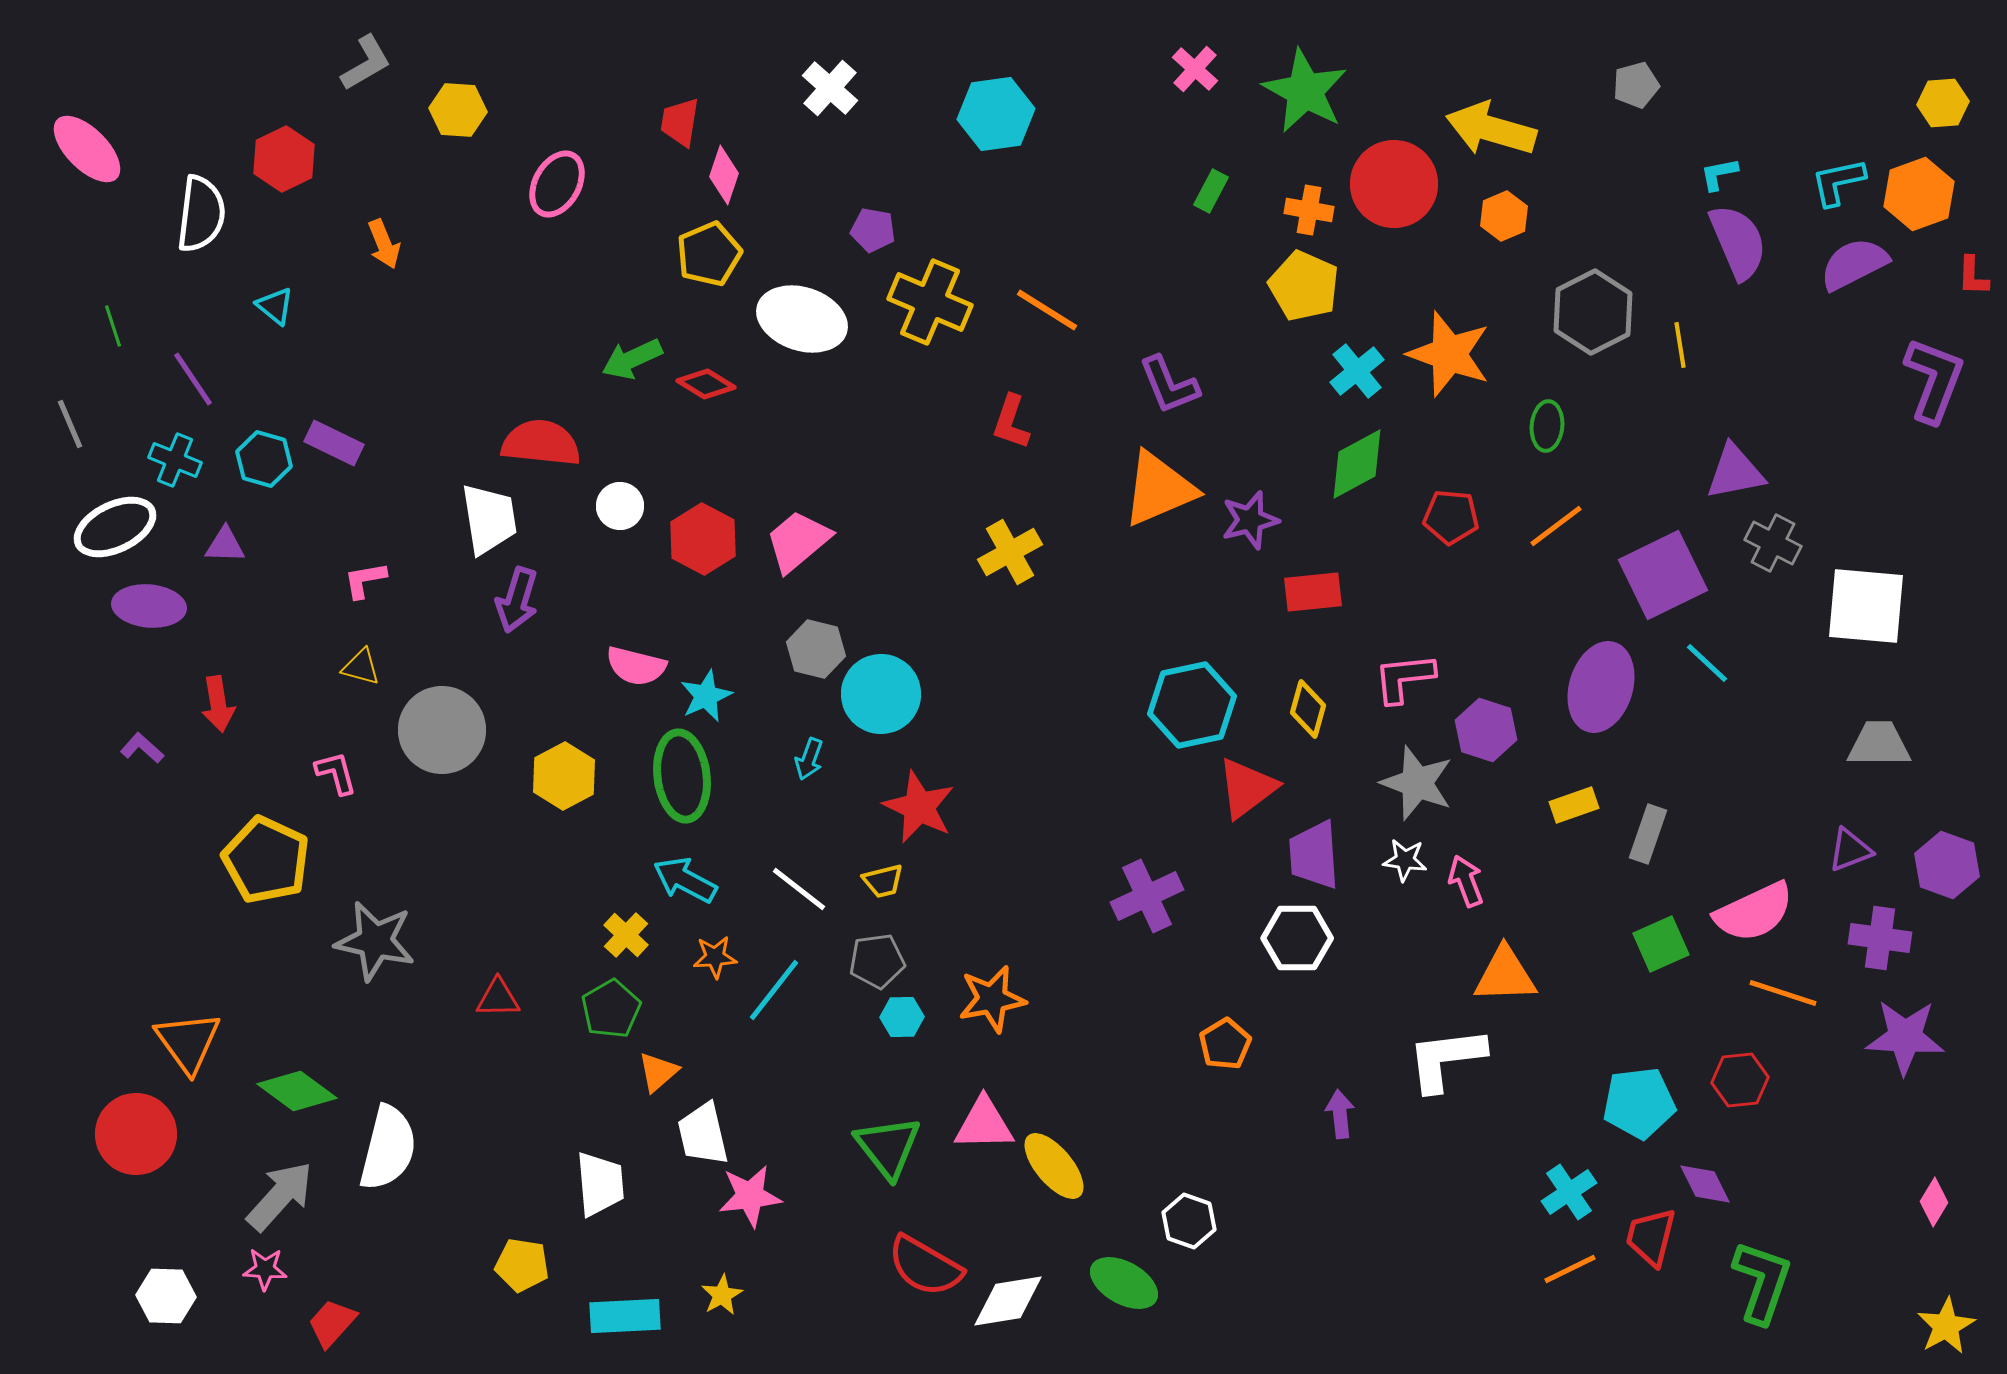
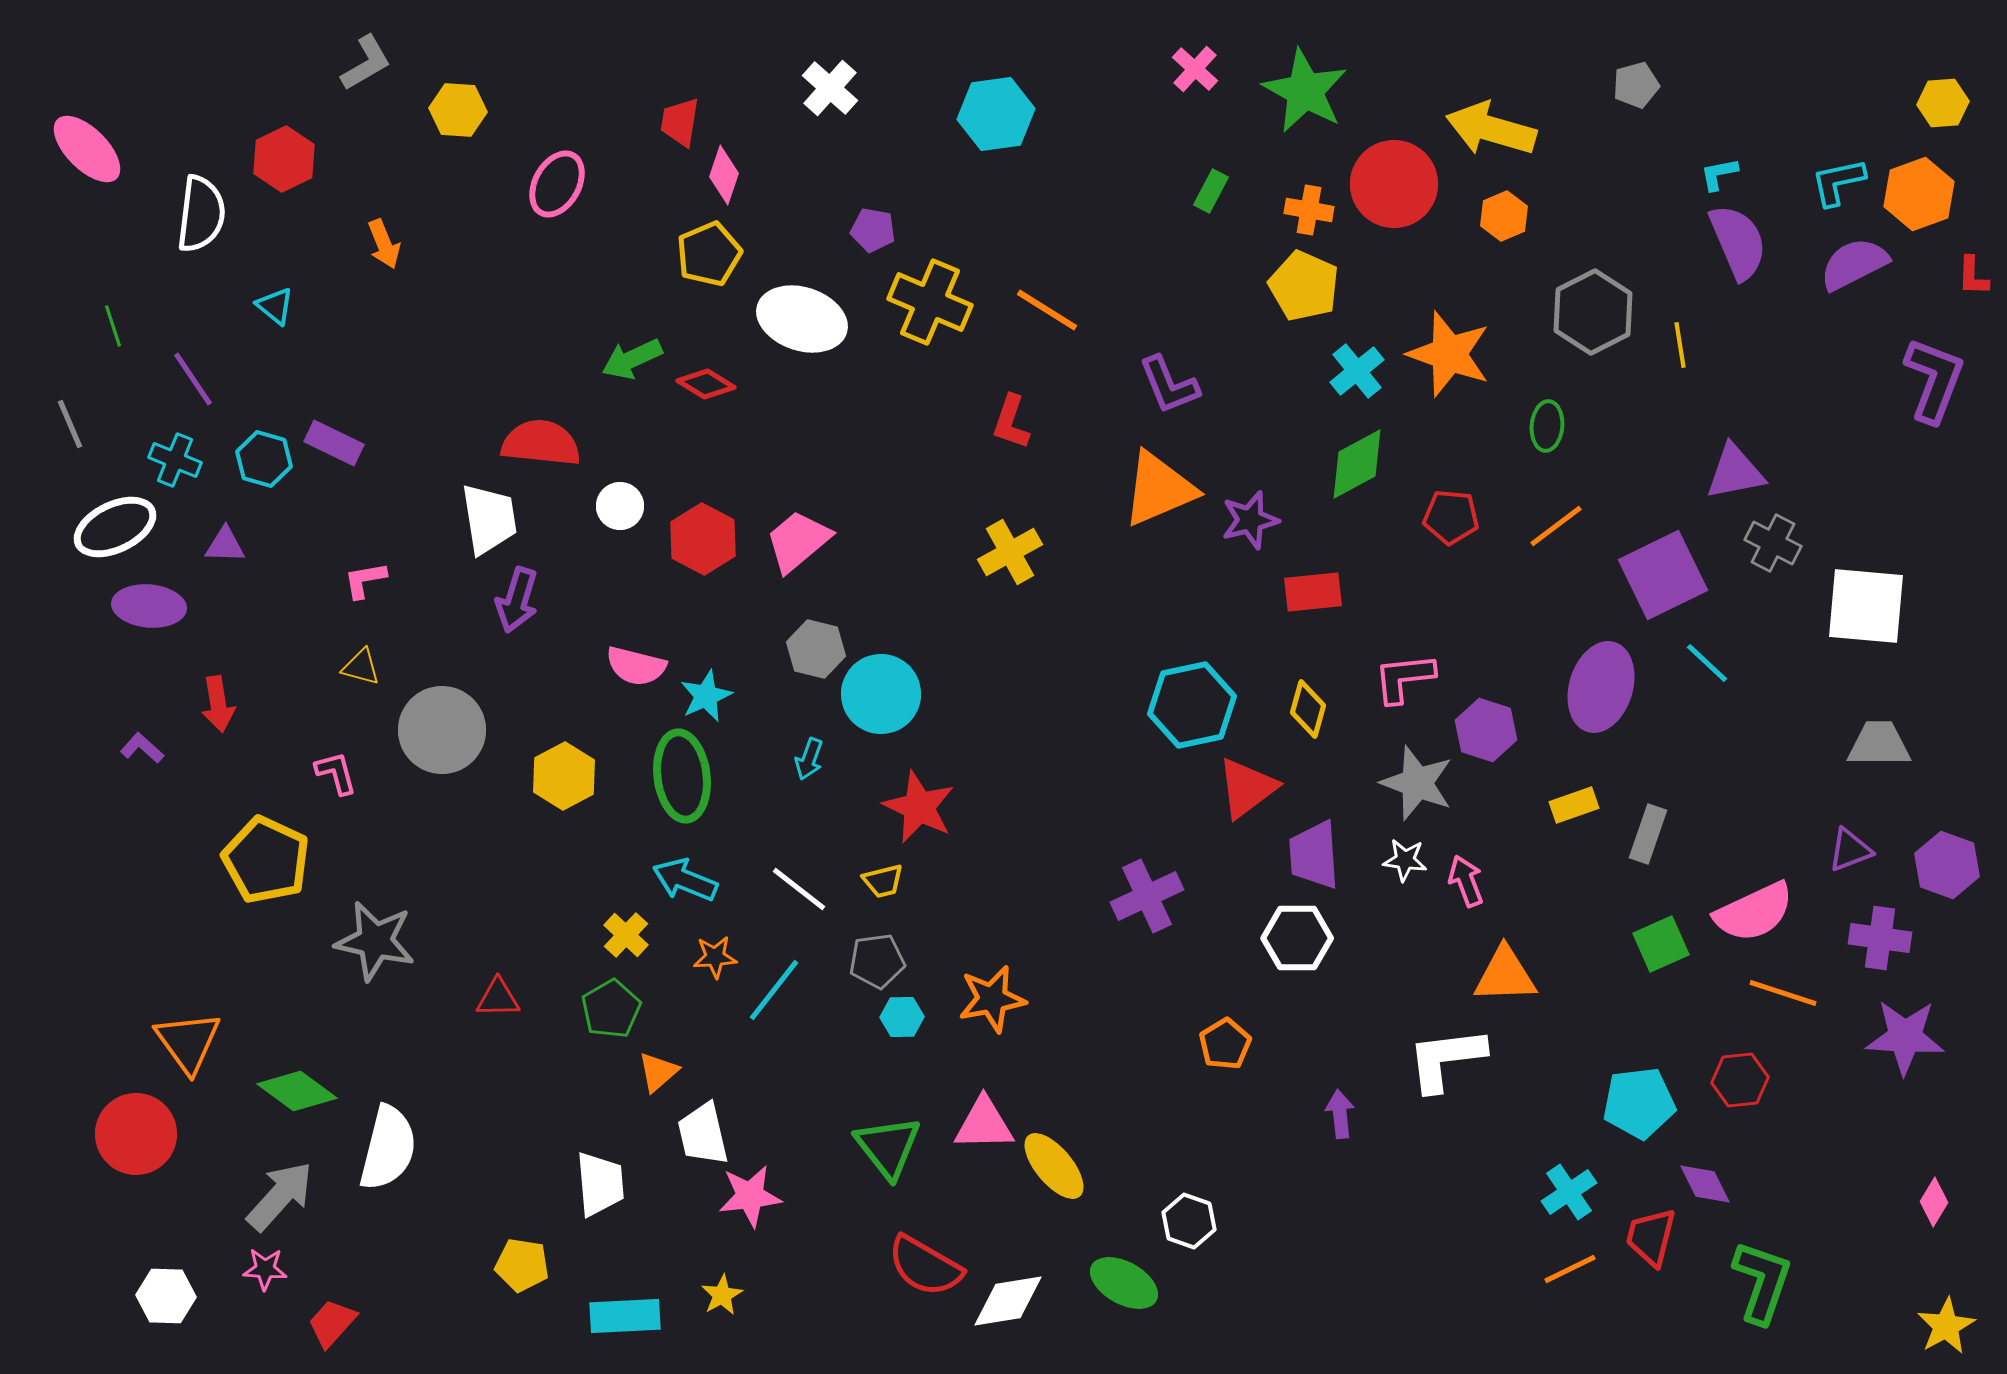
cyan arrow at (685, 880): rotated 6 degrees counterclockwise
